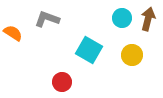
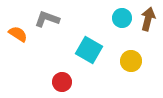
orange semicircle: moved 5 px right, 1 px down
yellow circle: moved 1 px left, 6 px down
